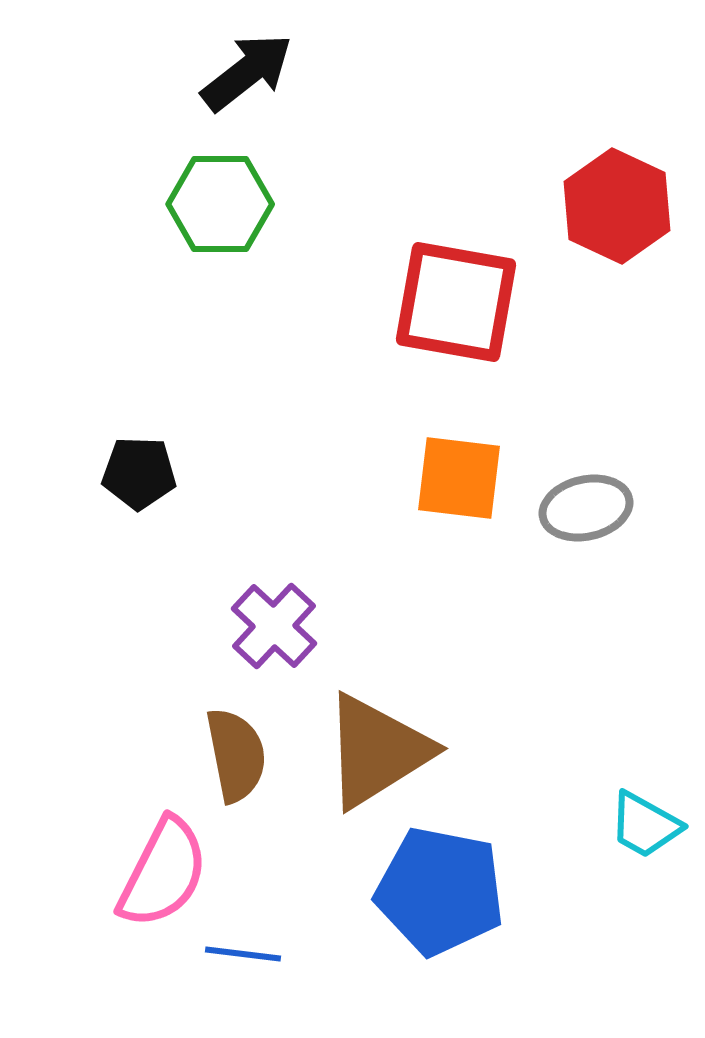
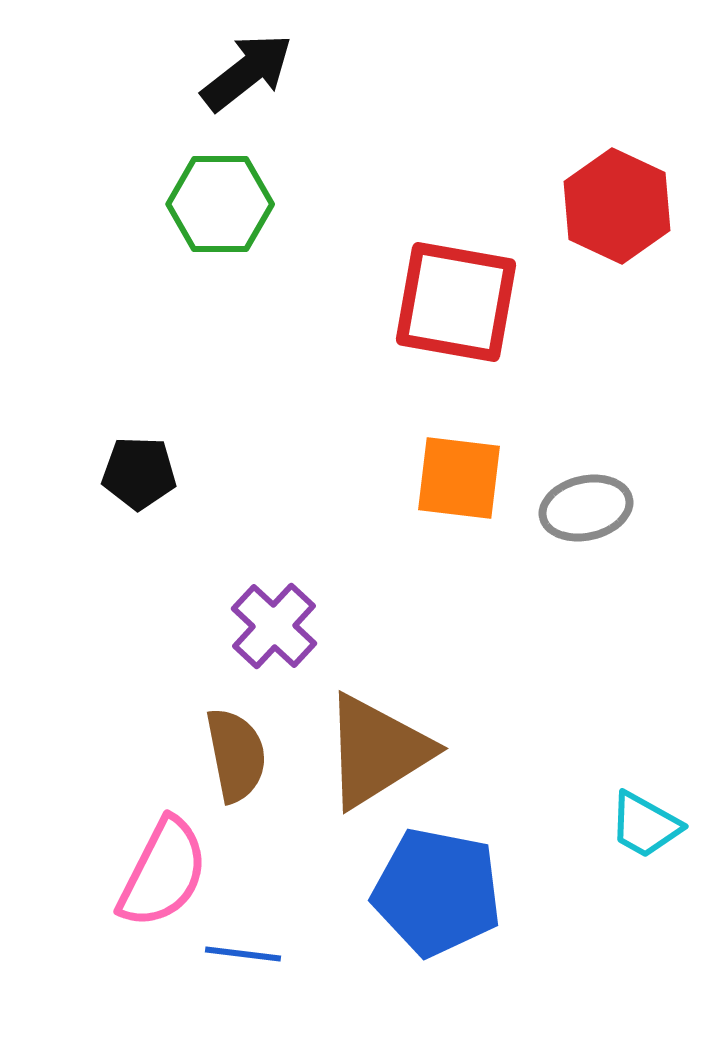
blue pentagon: moved 3 px left, 1 px down
